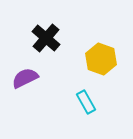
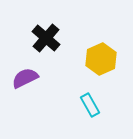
yellow hexagon: rotated 16 degrees clockwise
cyan rectangle: moved 4 px right, 3 px down
